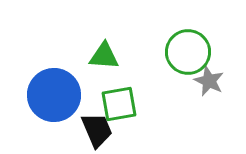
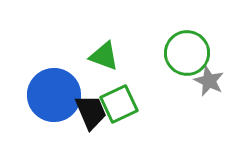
green circle: moved 1 px left, 1 px down
green triangle: rotated 16 degrees clockwise
green square: rotated 15 degrees counterclockwise
black trapezoid: moved 6 px left, 18 px up
